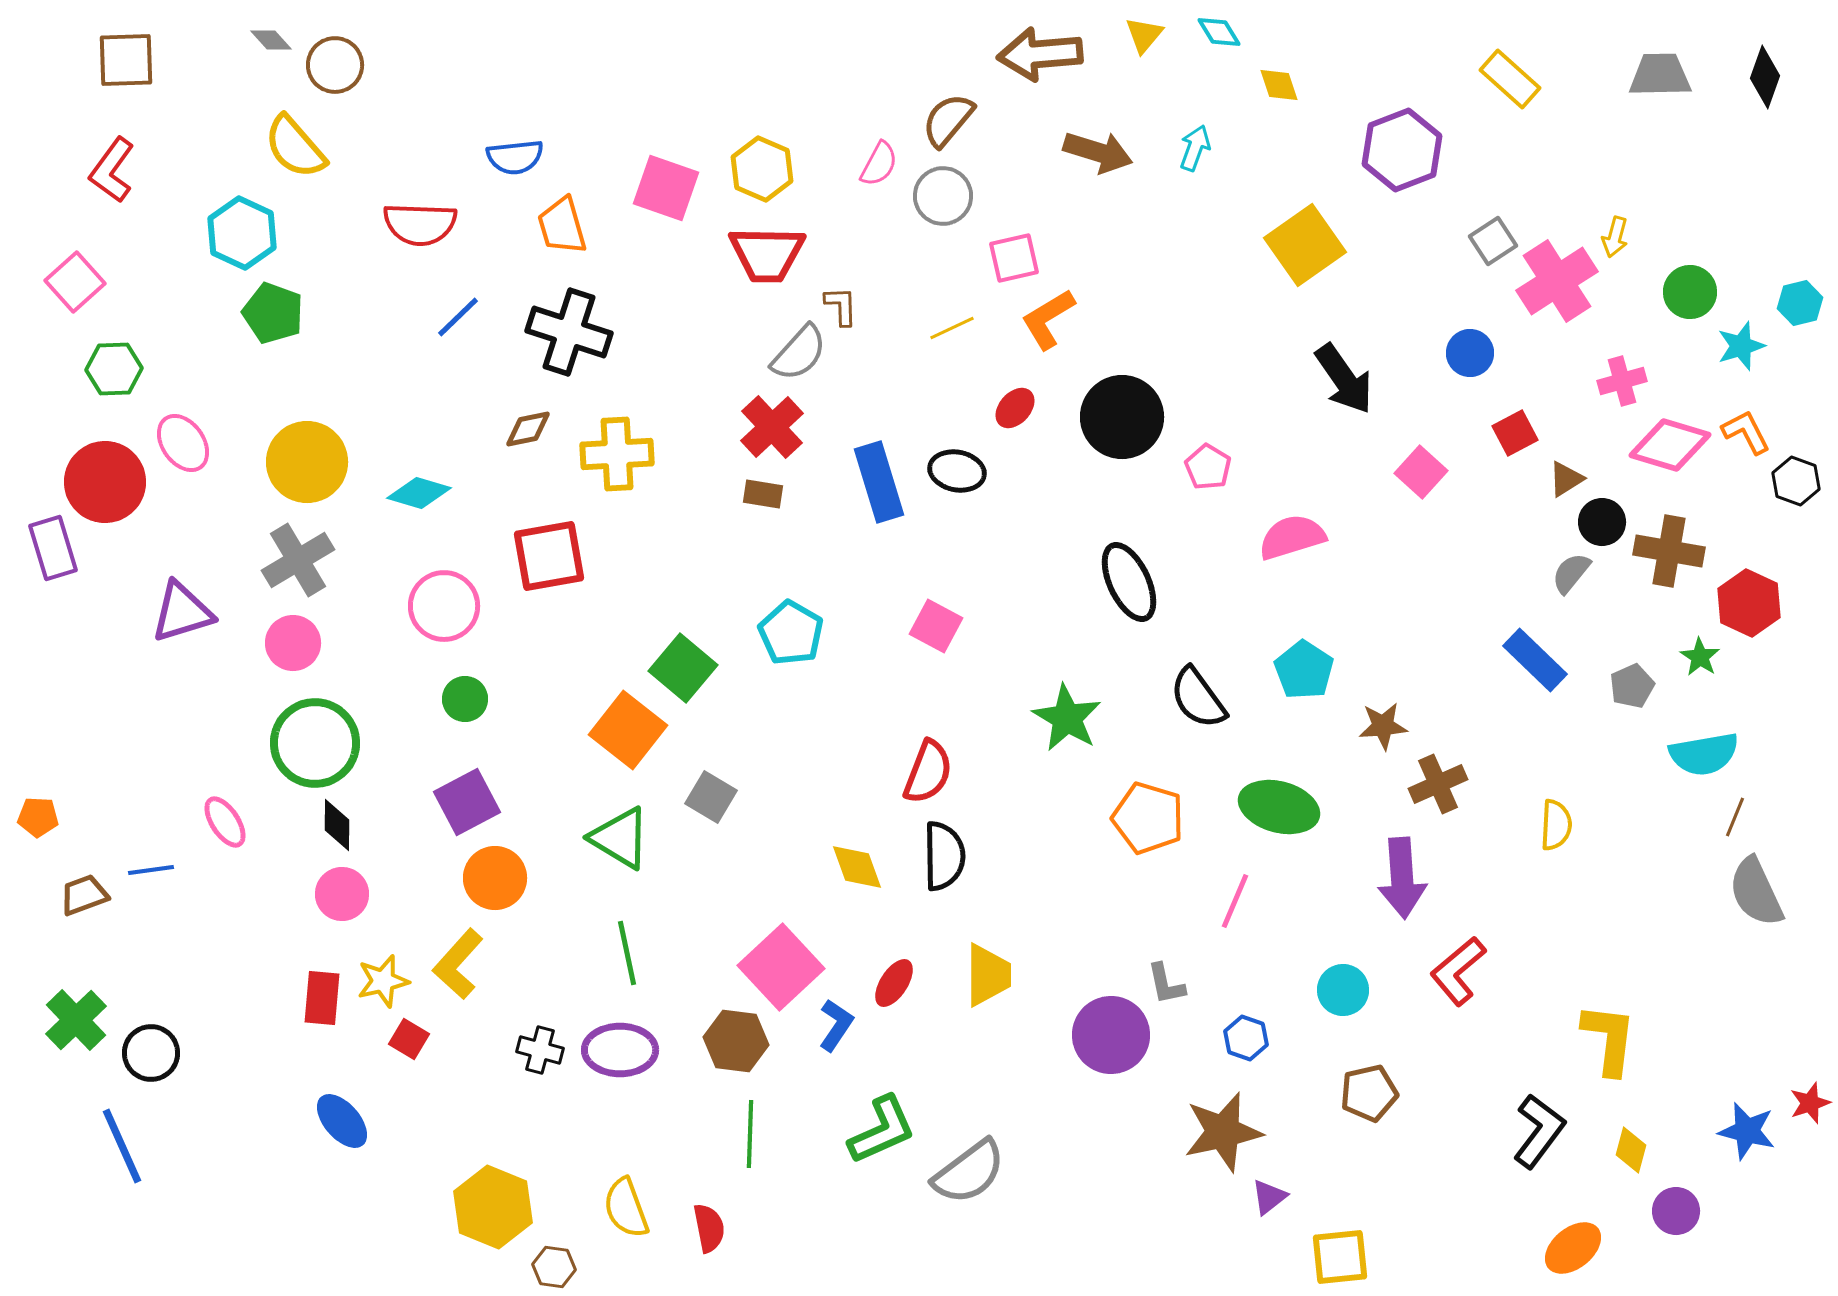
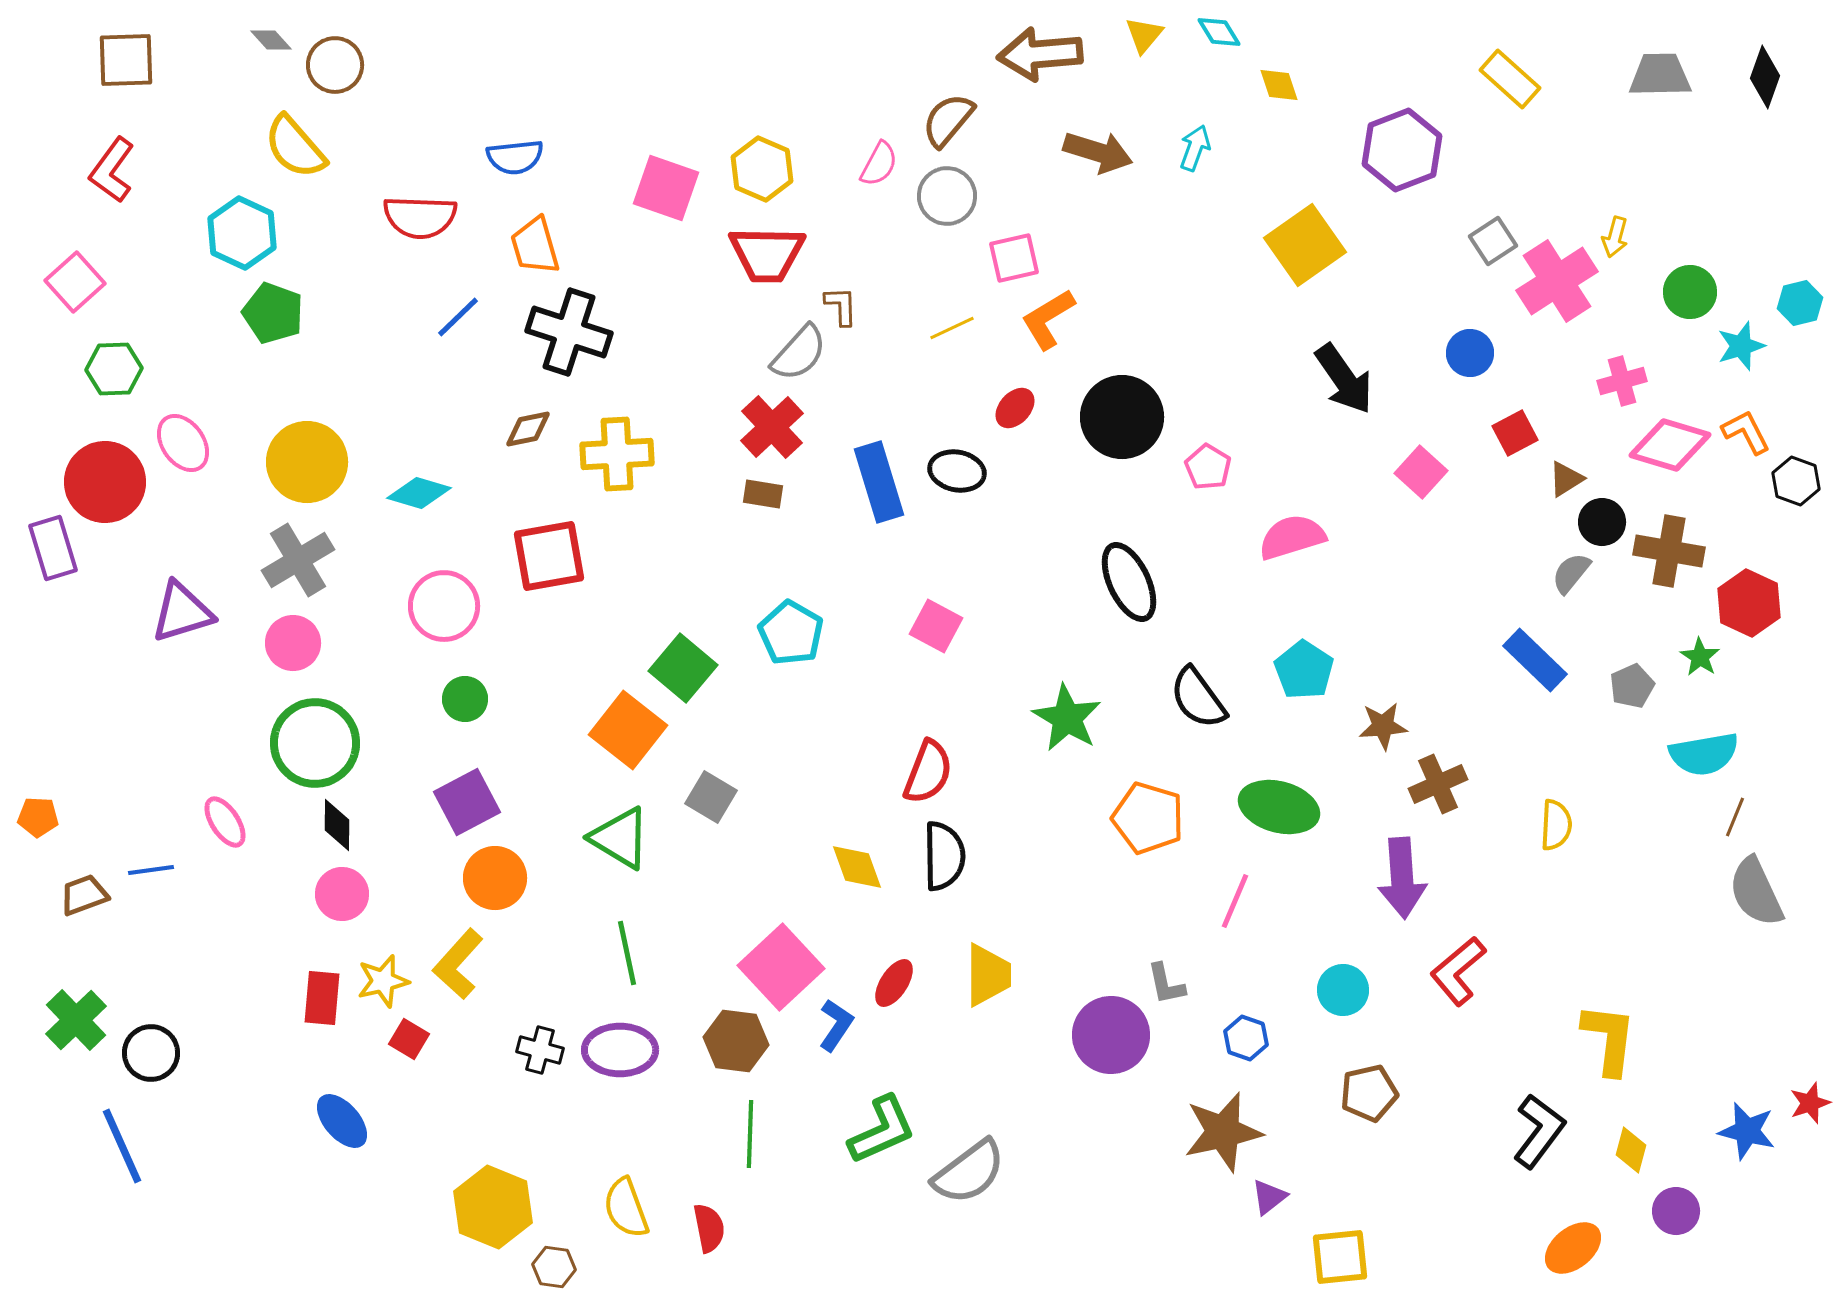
gray circle at (943, 196): moved 4 px right
red semicircle at (420, 224): moved 7 px up
orange trapezoid at (562, 226): moved 27 px left, 20 px down
